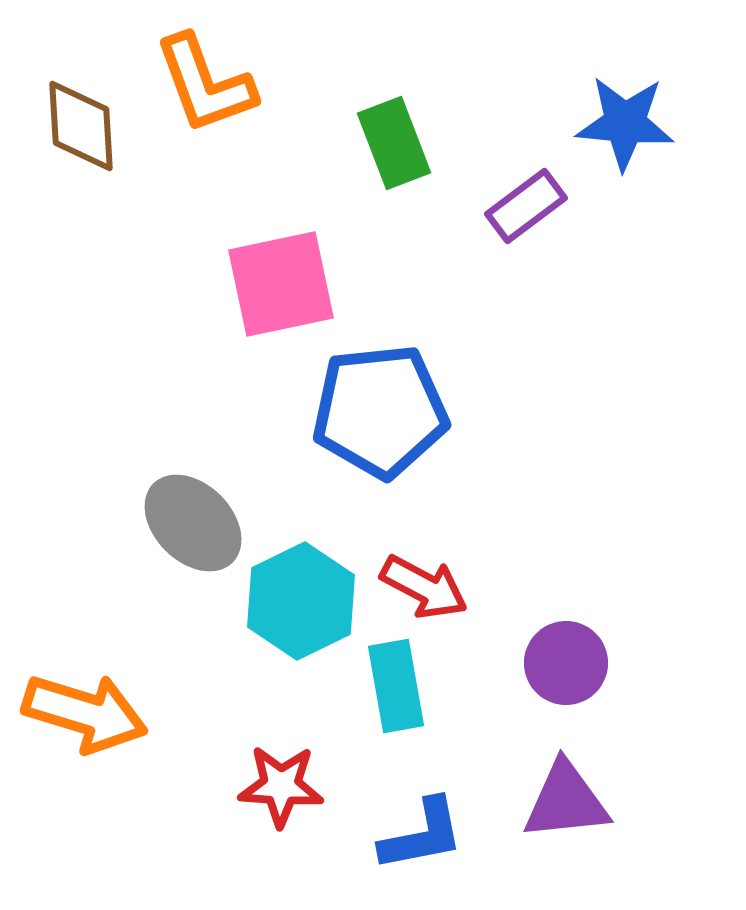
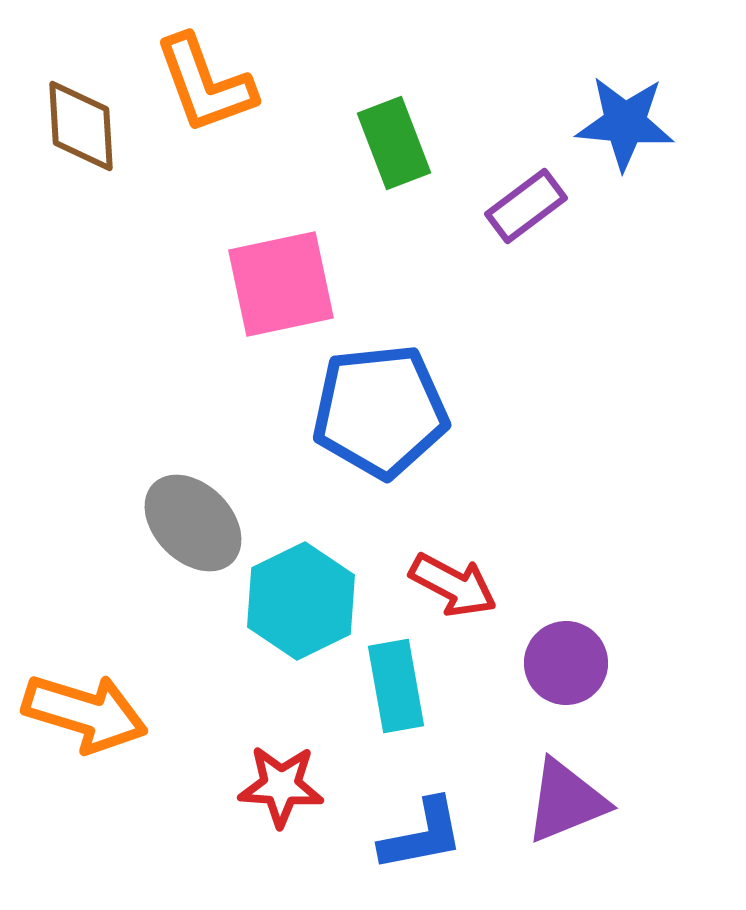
red arrow: moved 29 px right, 2 px up
purple triangle: rotated 16 degrees counterclockwise
